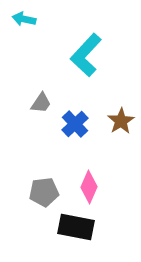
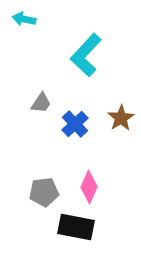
brown star: moved 3 px up
